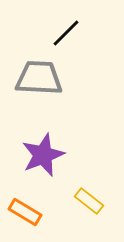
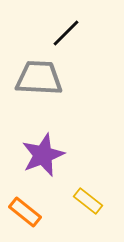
yellow rectangle: moved 1 px left
orange rectangle: rotated 8 degrees clockwise
